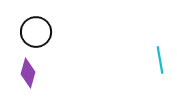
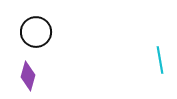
purple diamond: moved 3 px down
